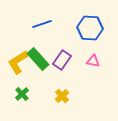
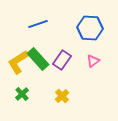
blue line: moved 4 px left
pink triangle: rotated 48 degrees counterclockwise
